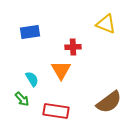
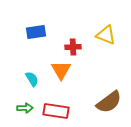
yellow triangle: moved 11 px down
blue rectangle: moved 6 px right
green arrow: moved 3 px right, 9 px down; rotated 49 degrees counterclockwise
